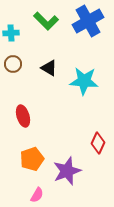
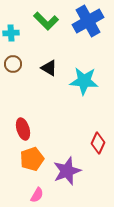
red ellipse: moved 13 px down
